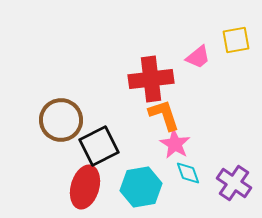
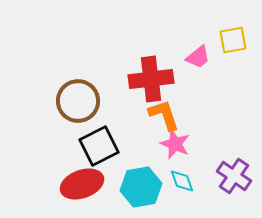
yellow square: moved 3 px left
brown circle: moved 17 px right, 19 px up
pink star: rotated 8 degrees counterclockwise
cyan diamond: moved 6 px left, 8 px down
purple cross: moved 7 px up
red ellipse: moved 3 px left, 3 px up; rotated 54 degrees clockwise
